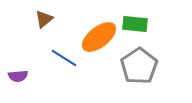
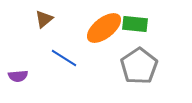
orange ellipse: moved 5 px right, 9 px up
